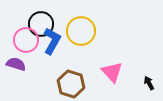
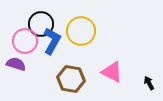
pink circle: moved 1 px left, 1 px down
pink triangle: rotated 20 degrees counterclockwise
brown hexagon: moved 5 px up; rotated 8 degrees counterclockwise
